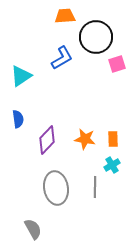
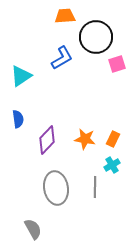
orange rectangle: rotated 28 degrees clockwise
